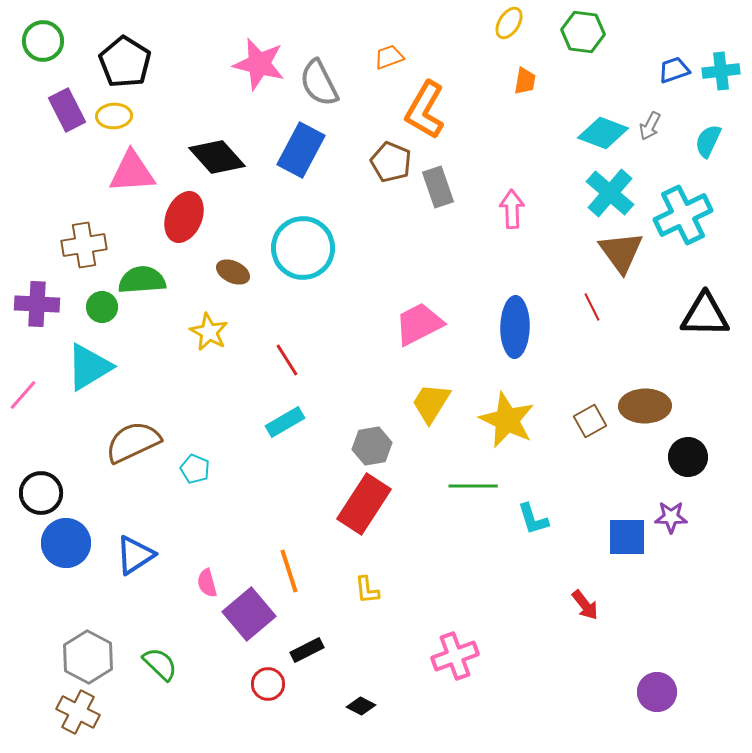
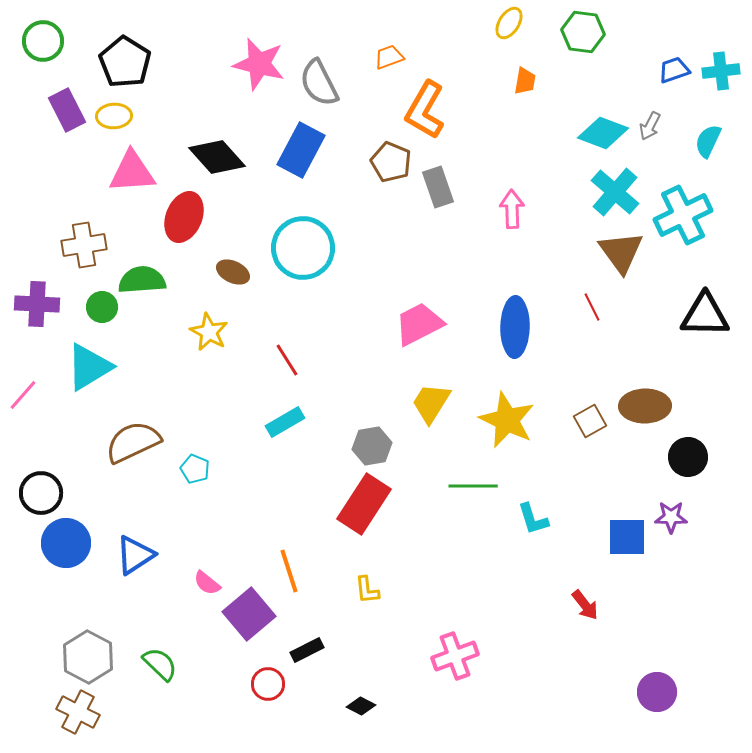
cyan cross at (610, 193): moved 5 px right, 1 px up
pink semicircle at (207, 583): rotated 36 degrees counterclockwise
